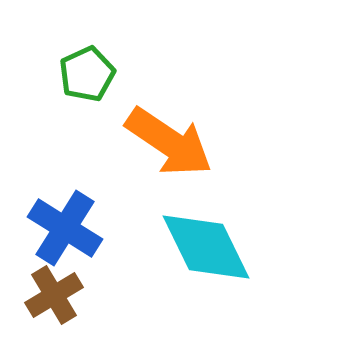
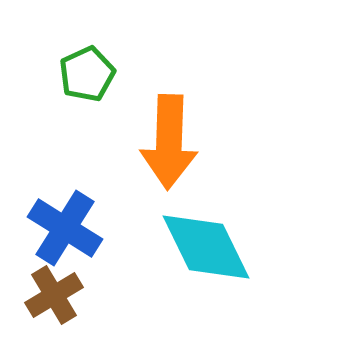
orange arrow: rotated 58 degrees clockwise
